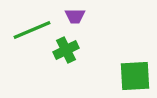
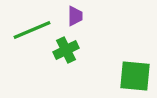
purple trapezoid: rotated 90 degrees counterclockwise
green square: rotated 8 degrees clockwise
